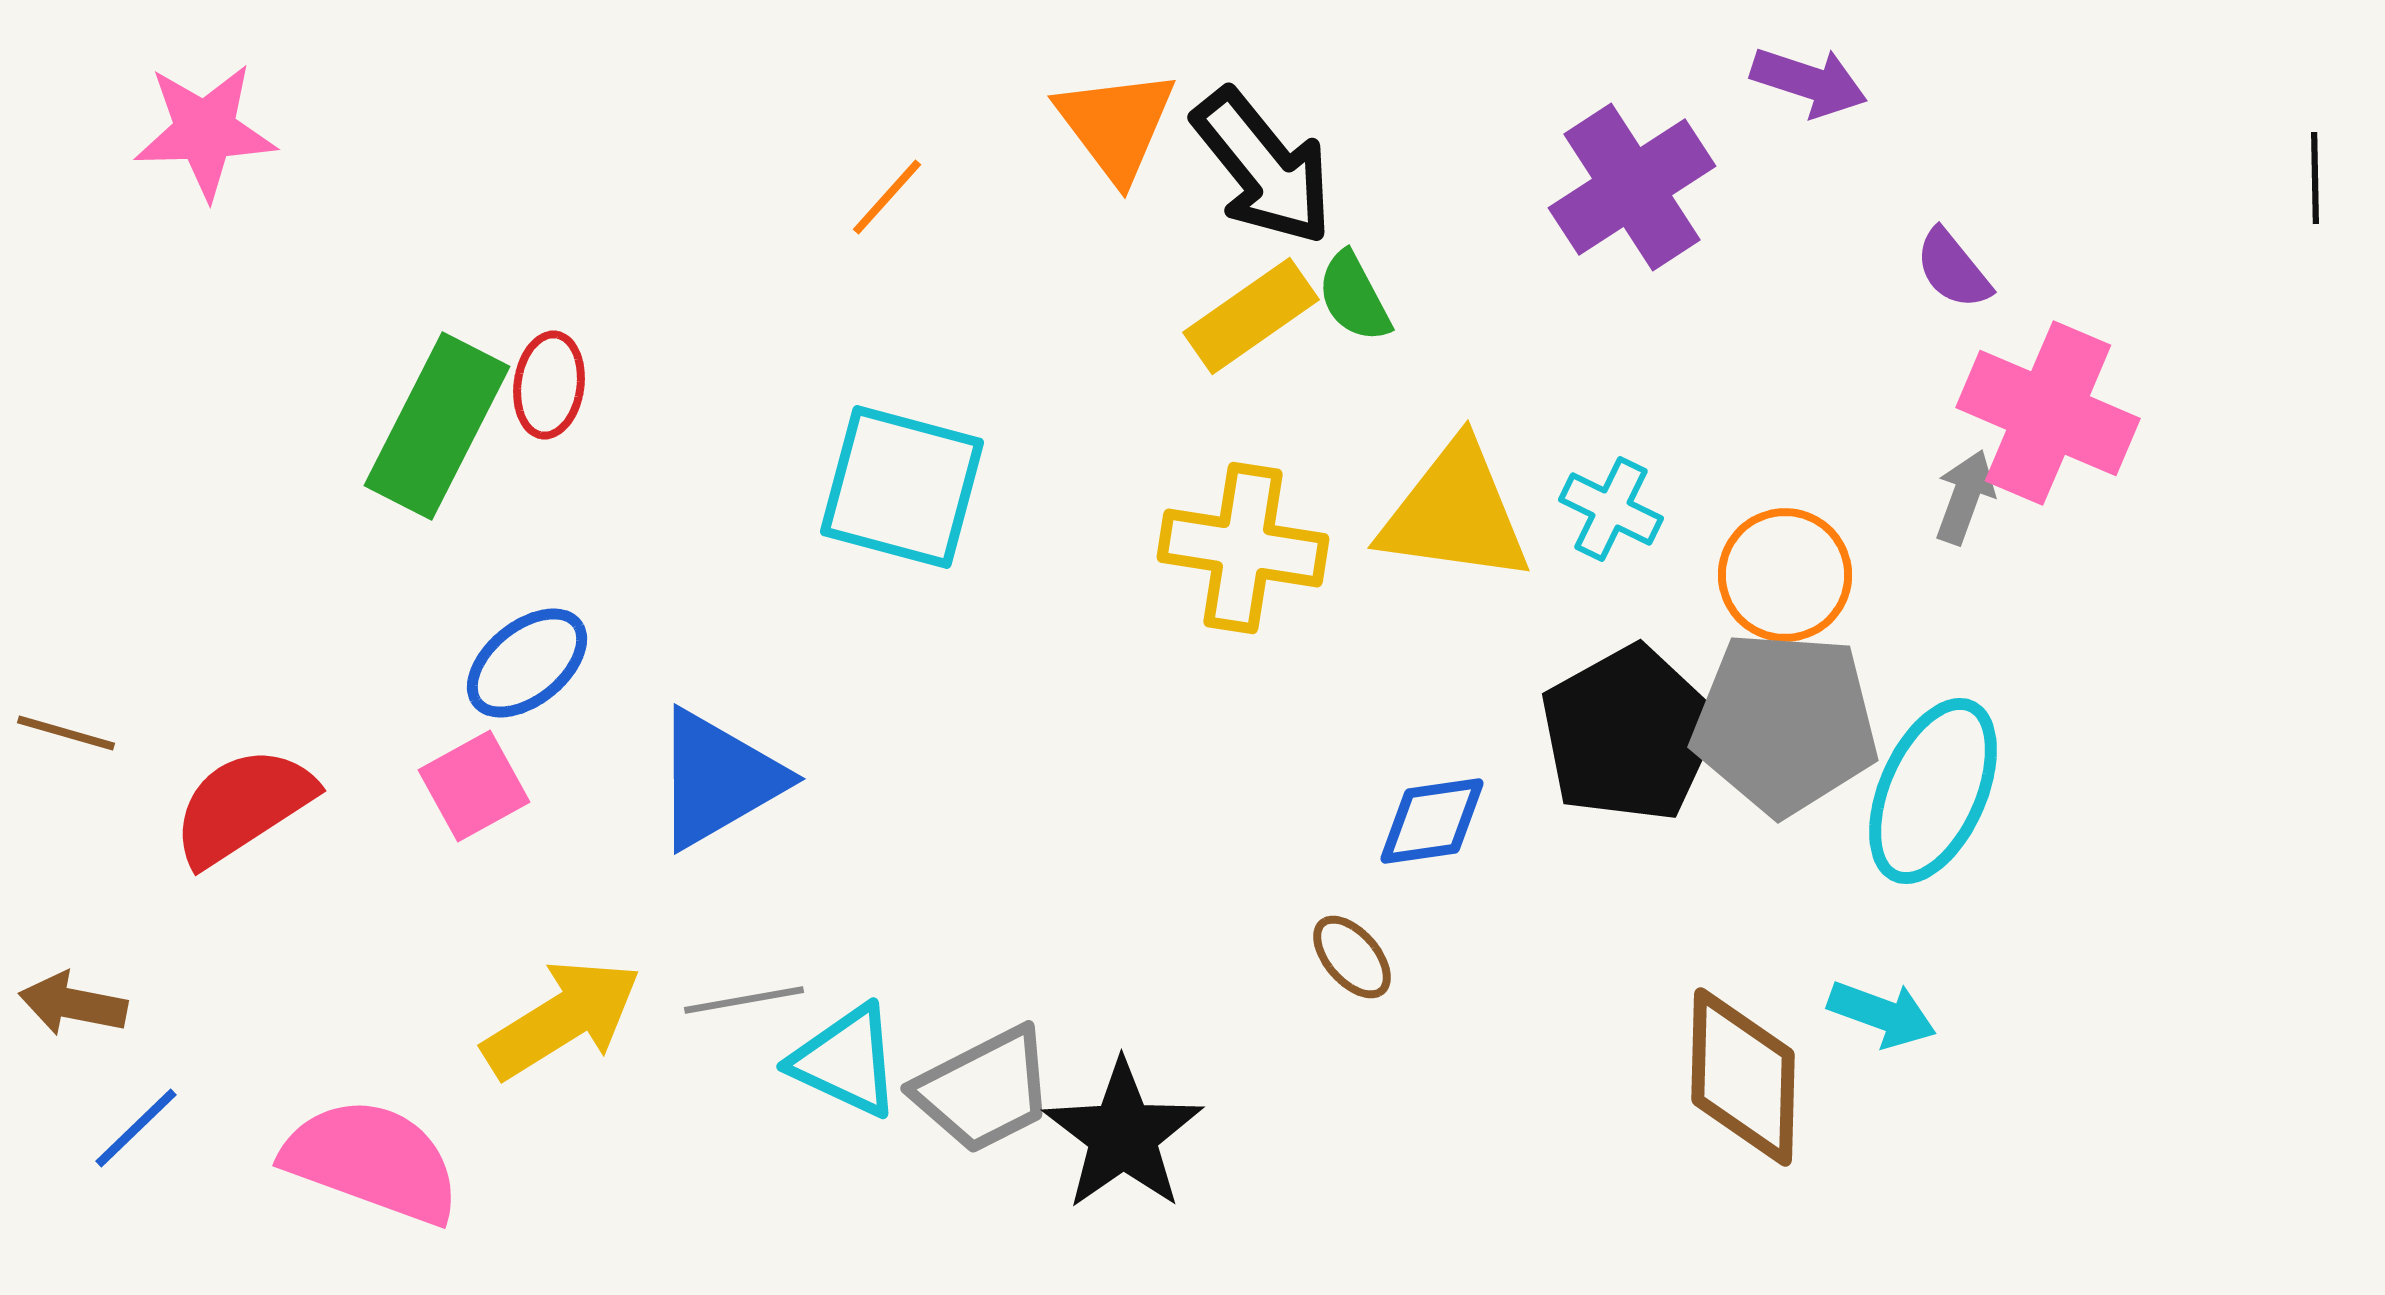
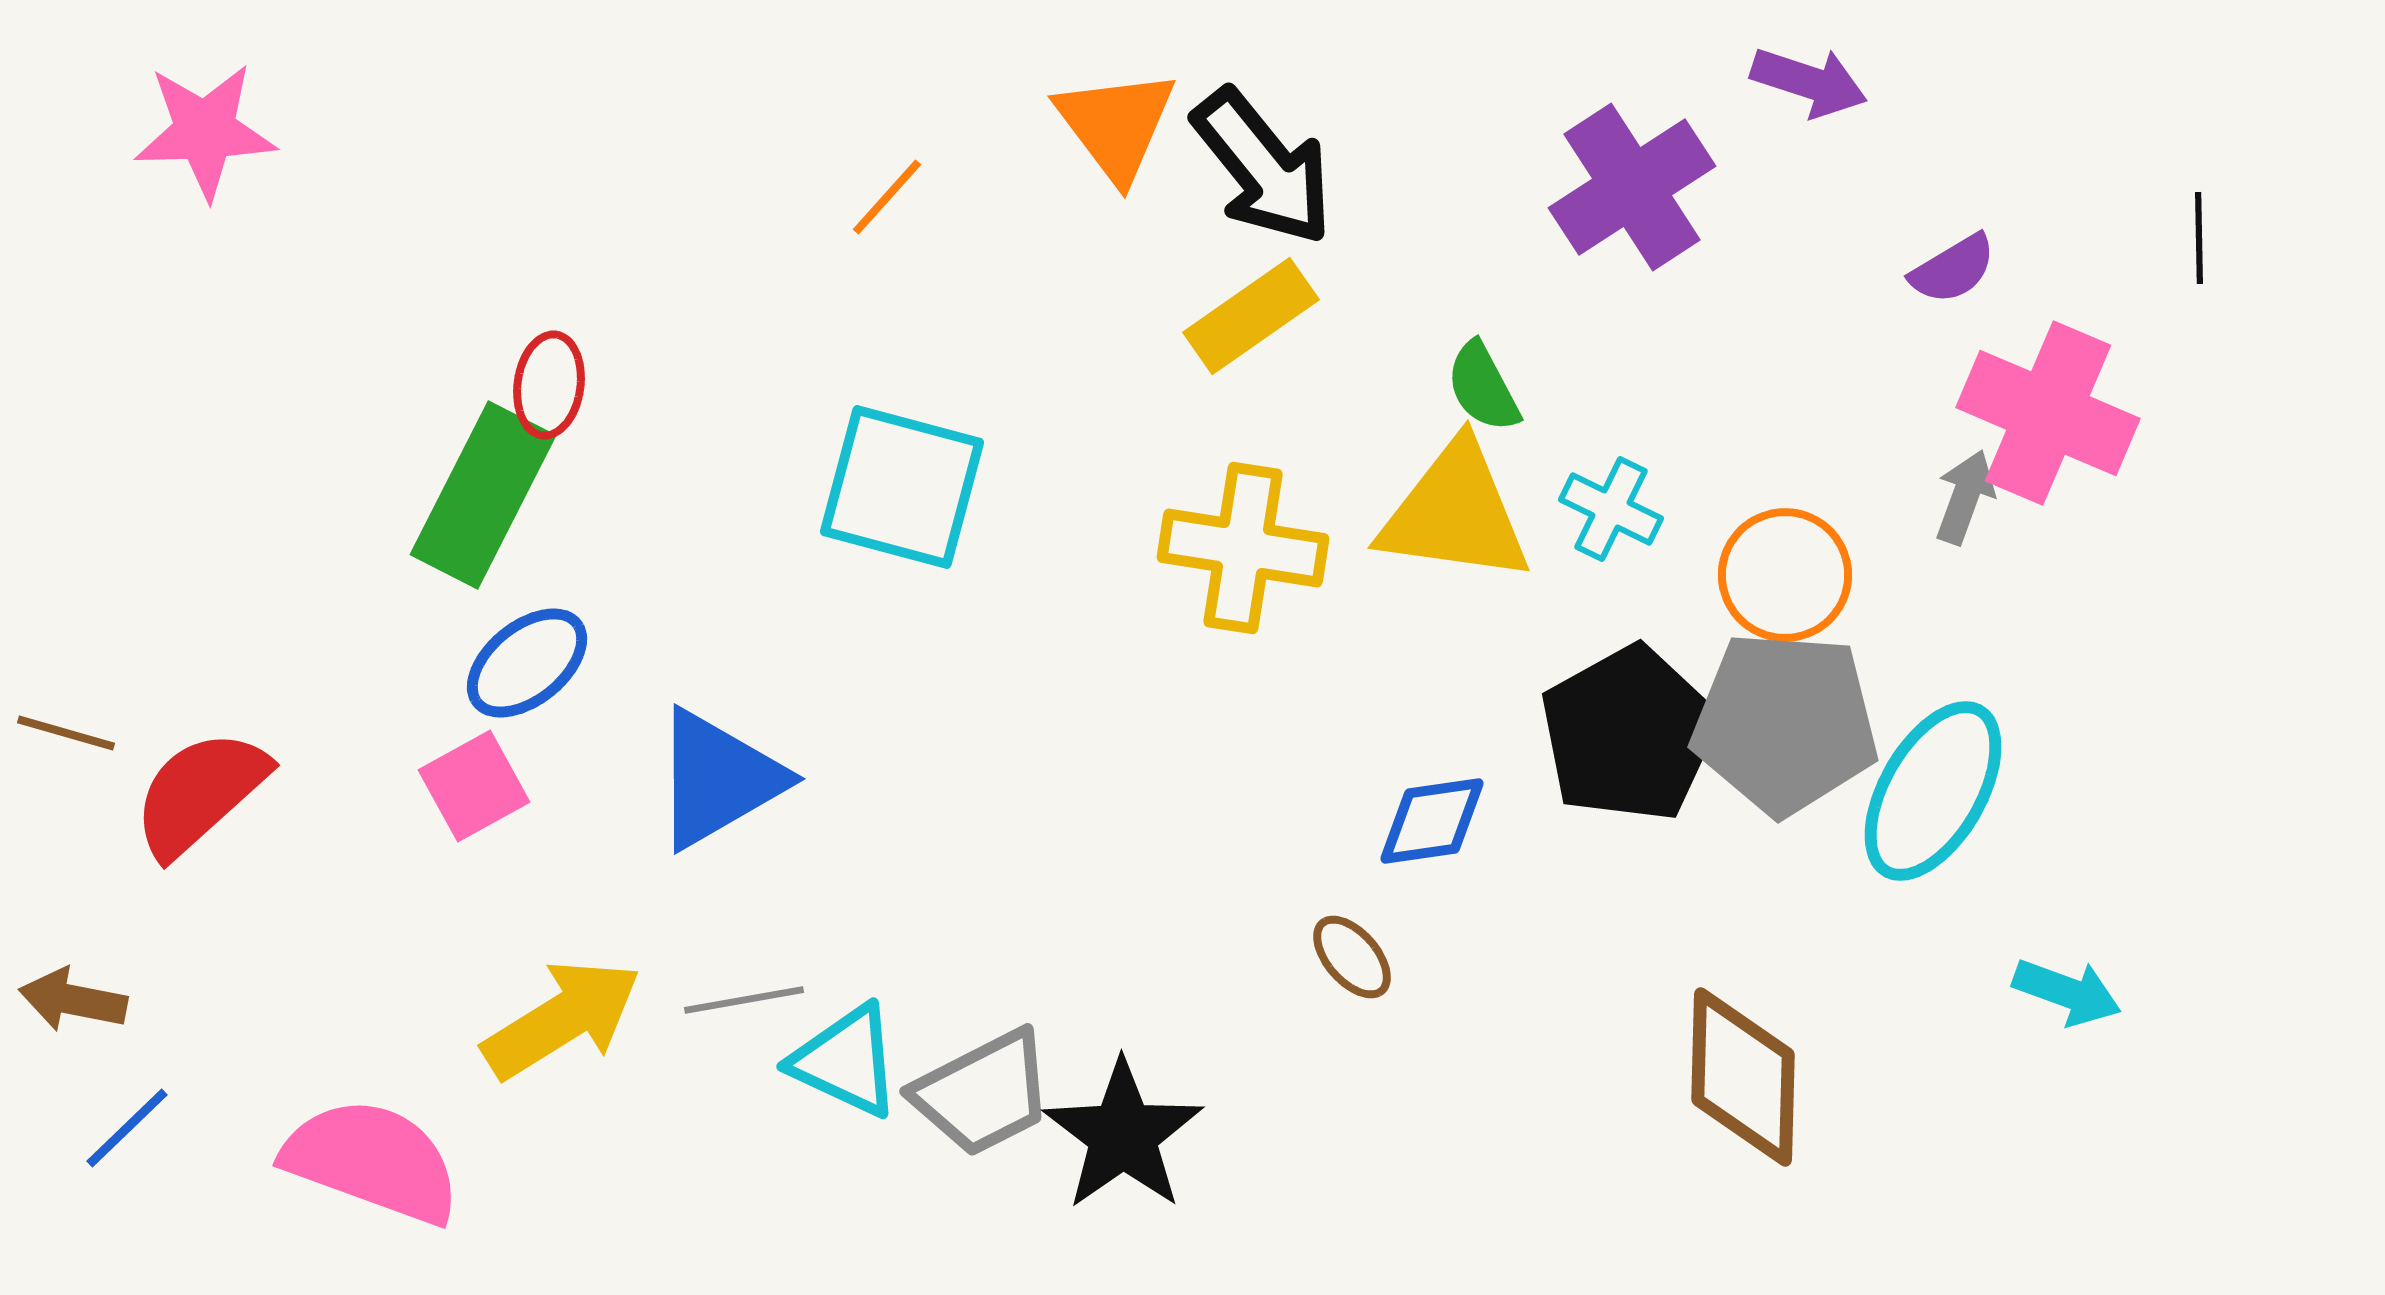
black line: moved 116 px left, 60 px down
purple semicircle: rotated 82 degrees counterclockwise
green semicircle: moved 129 px right, 90 px down
green rectangle: moved 46 px right, 69 px down
cyan ellipse: rotated 6 degrees clockwise
red semicircle: moved 43 px left, 13 px up; rotated 9 degrees counterclockwise
brown arrow: moved 4 px up
cyan arrow: moved 185 px right, 22 px up
gray trapezoid: moved 1 px left, 3 px down
blue line: moved 9 px left
